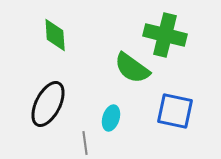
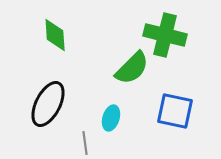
green semicircle: rotated 81 degrees counterclockwise
